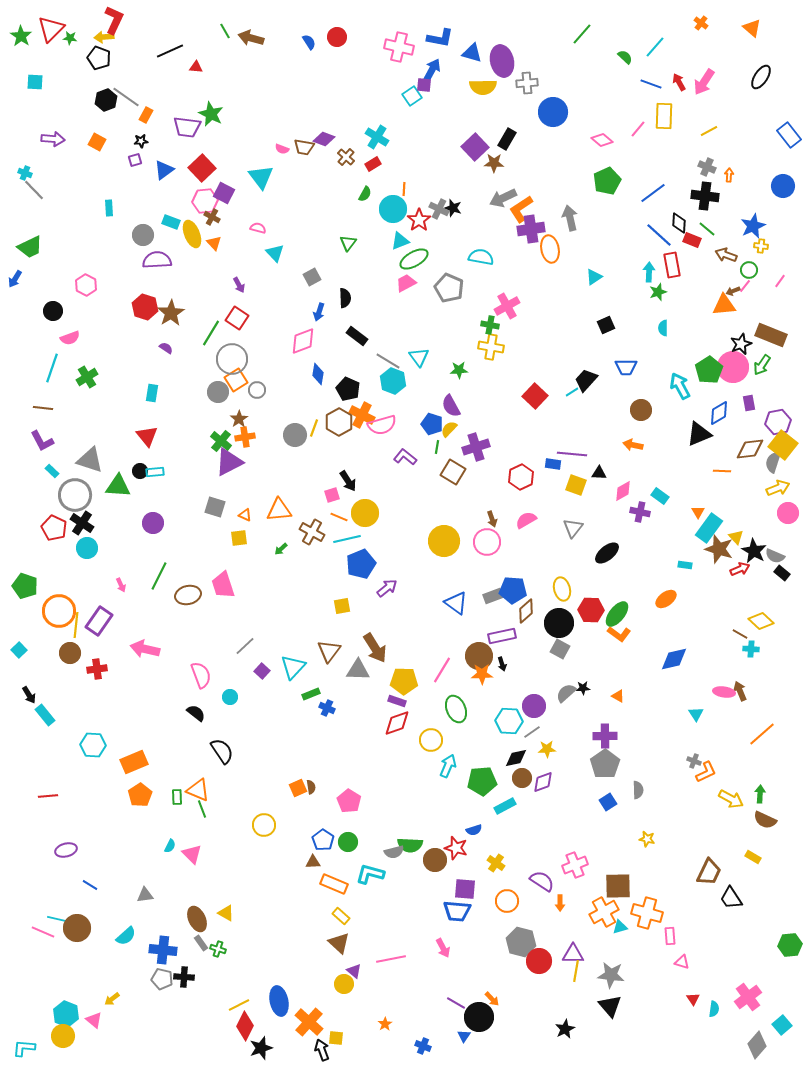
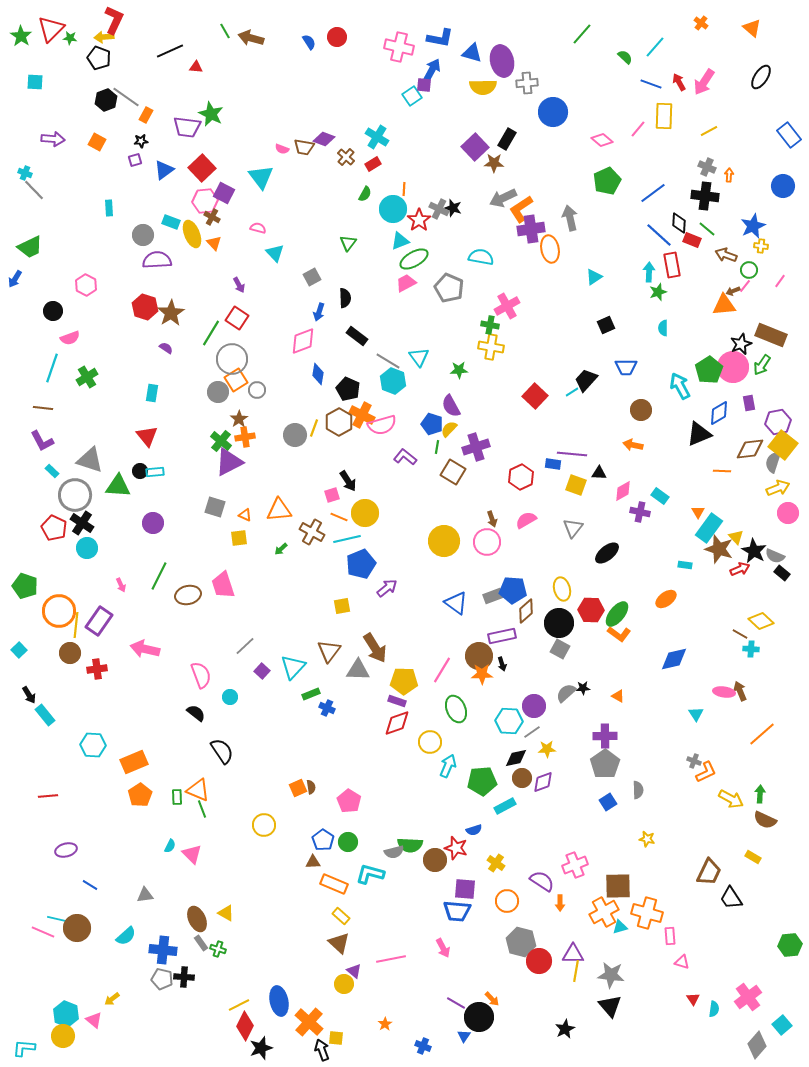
yellow circle at (431, 740): moved 1 px left, 2 px down
